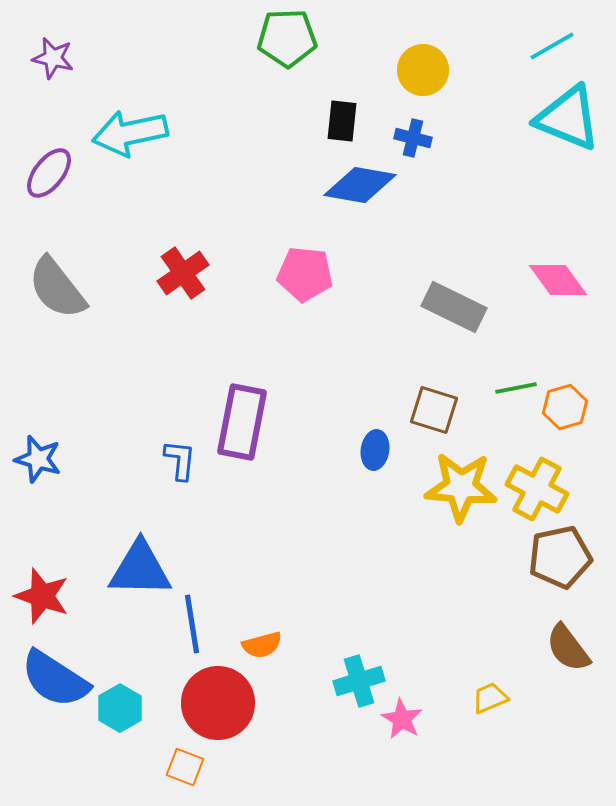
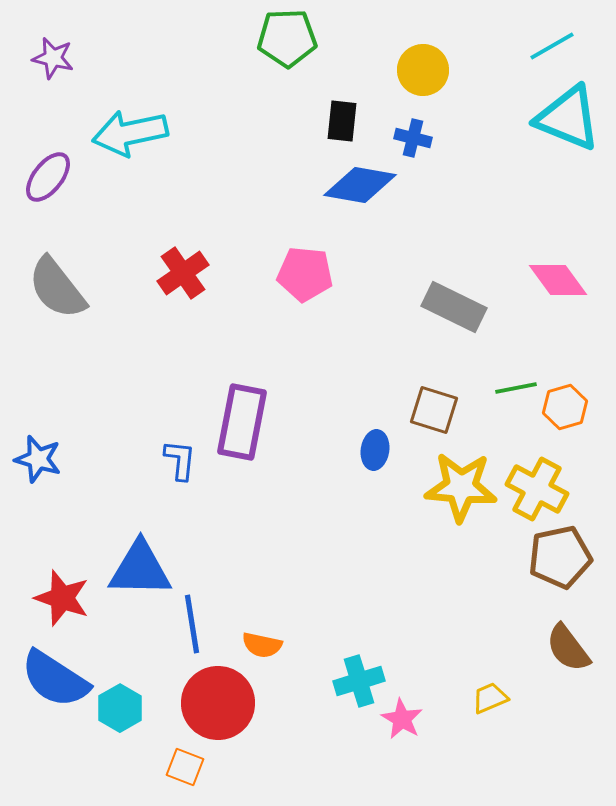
purple ellipse: moved 1 px left, 4 px down
red star: moved 20 px right, 2 px down
orange semicircle: rotated 27 degrees clockwise
